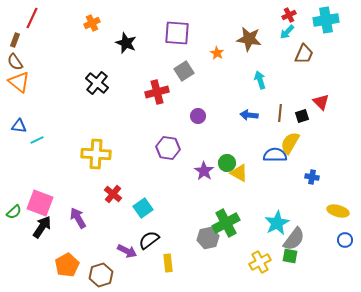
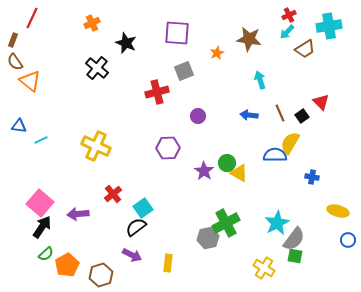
cyan cross at (326, 20): moved 3 px right, 6 px down
brown rectangle at (15, 40): moved 2 px left
orange star at (217, 53): rotated 16 degrees clockwise
brown trapezoid at (304, 54): moved 1 px right, 5 px up; rotated 35 degrees clockwise
gray square at (184, 71): rotated 12 degrees clockwise
orange triangle at (19, 82): moved 11 px right, 1 px up
black cross at (97, 83): moved 15 px up
brown line at (280, 113): rotated 30 degrees counterclockwise
black square at (302, 116): rotated 16 degrees counterclockwise
cyan line at (37, 140): moved 4 px right
purple hexagon at (168, 148): rotated 10 degrees counterclockwise
yellow cross at (96, 154): moved 8 px up; rotated 20 degrees clockwise
red cross at (113, 194): rotated 12 degrees clockwise
pink square at (40, 203): rotated 20 degrees clockwise
green semicircle at (14, 212): moved 32 px right, 42 px down
purple arrow at (78, 218): moved 4 px up; rotated 65 degrees counterclockwise
black semicircle at (149, 240): moved 13 px left, 13 px up
blue circle at (345, 240): moved 3 px right
purple arrow at (127, 251): moved 5 px right, 4 px down
green square at (290, 256): moved 5 px right
yellow cross at (260, 262): moved 4 px right, 6 px down; rotated 30 degrees counterclockwise
yellow rectangle at (168, 263): rotated 12 degrees clockwise
